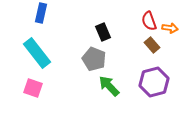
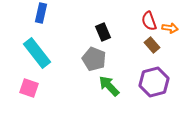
pink square: moved 4 px left
